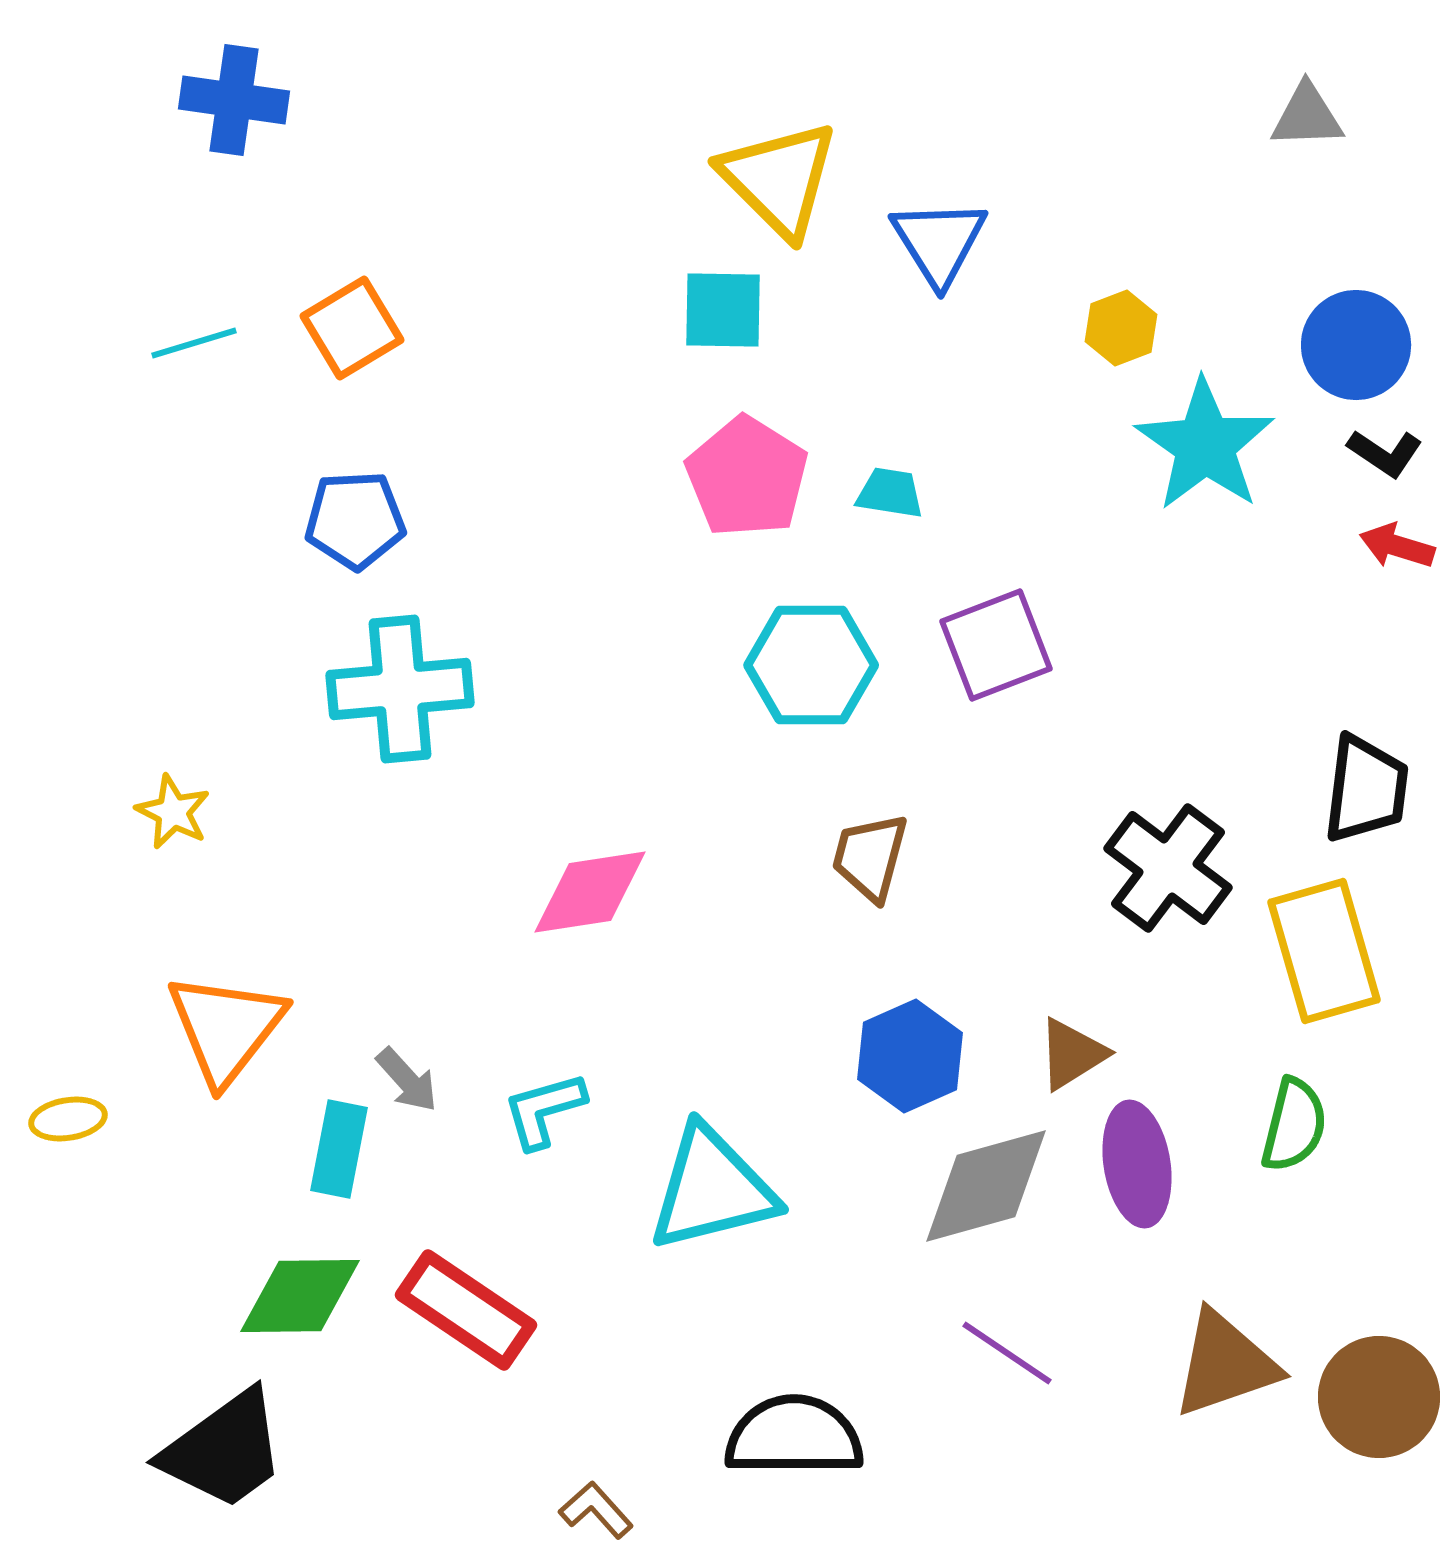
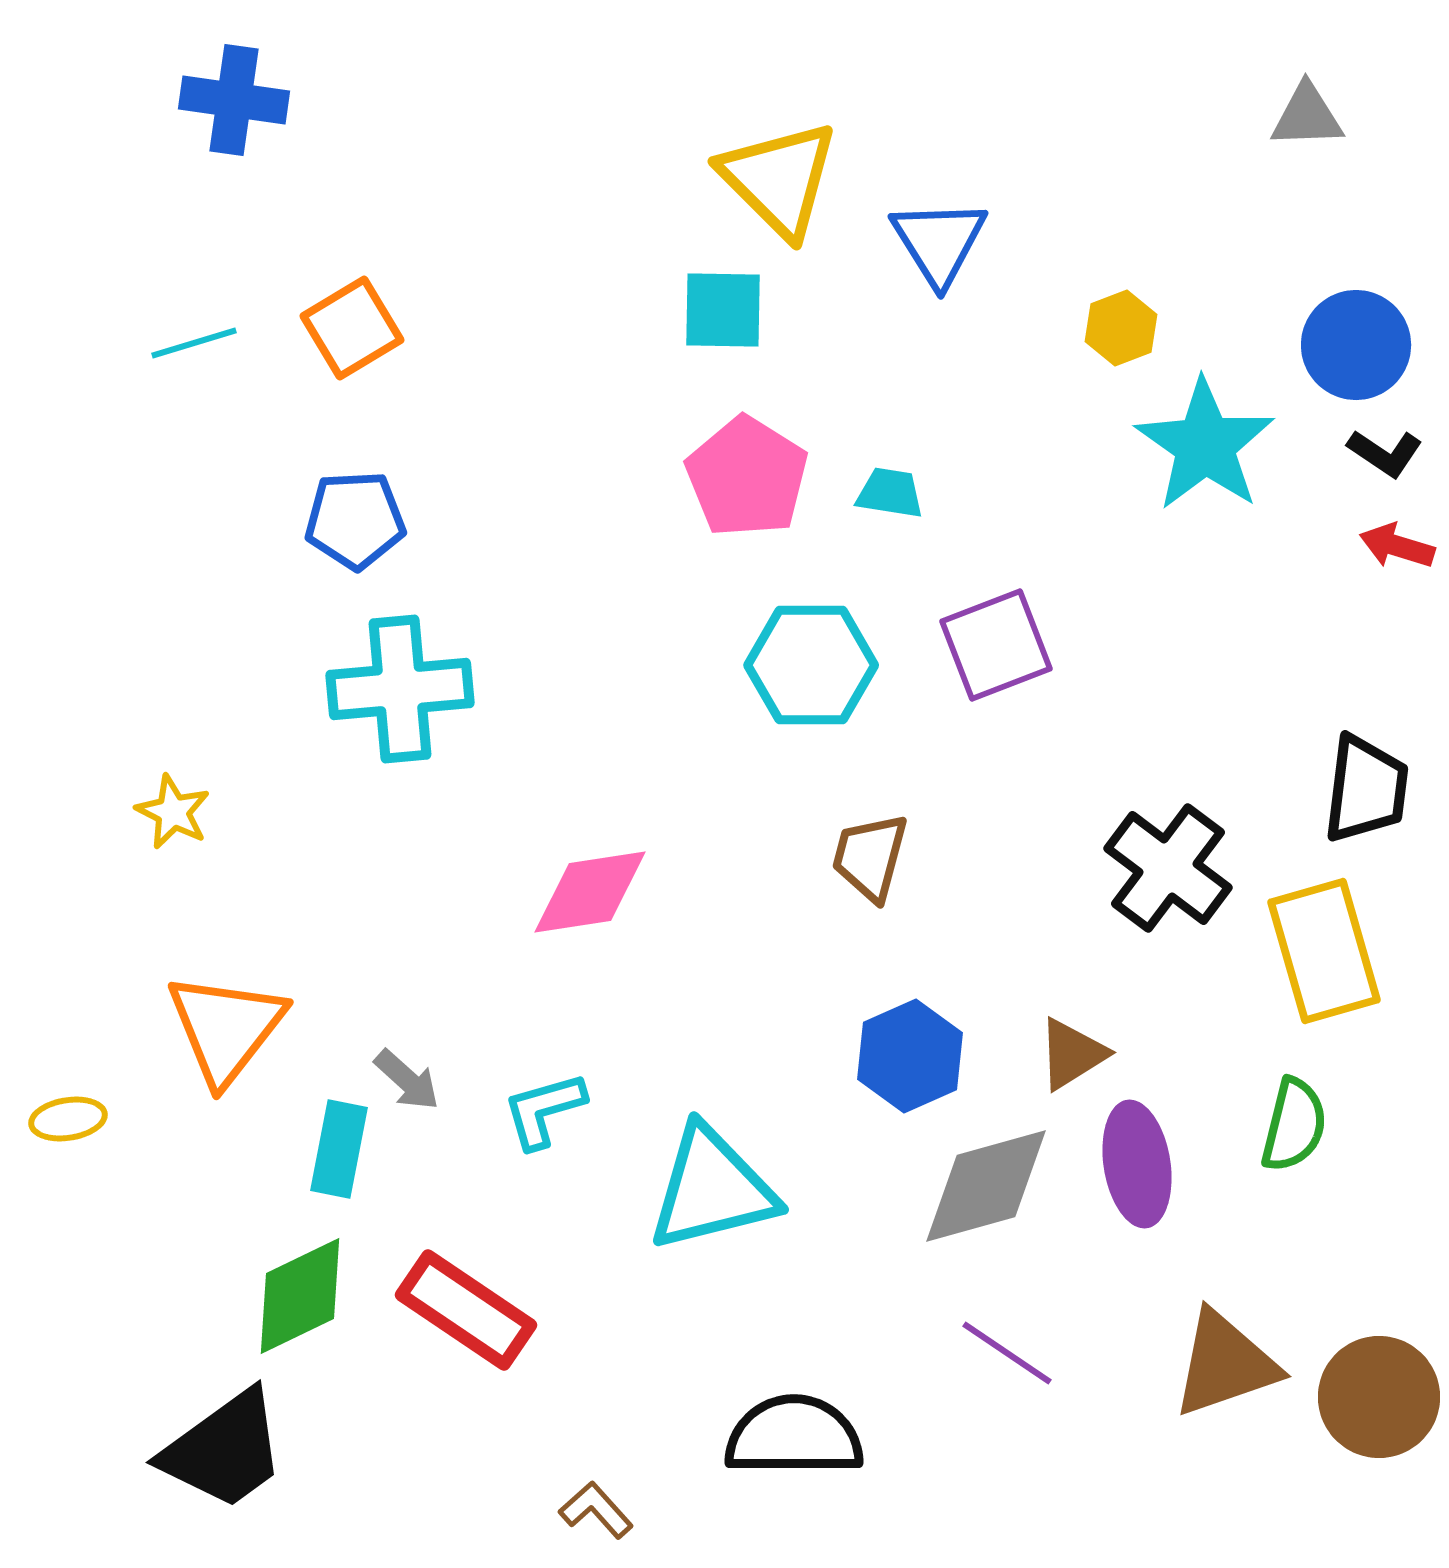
gray arrow at (407, 1080): rotated 6 degrees counterclockwise
green diamond at (300, 1296): rotated 25 degrees counterclockwise
